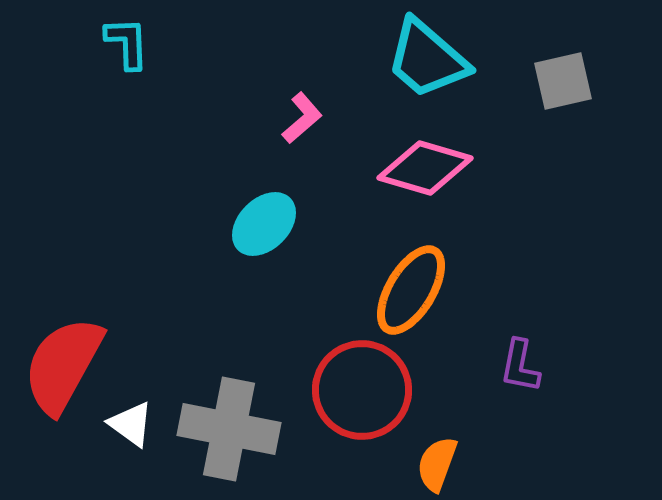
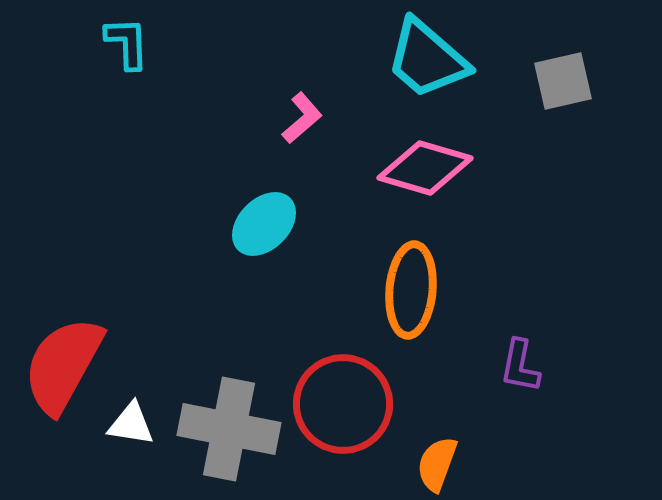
orange ellipse: rotated 26 degrees counterclockwise
red circle: moved 19 px left, 14 px down
white triangle: rotated 27 degrees counterclockwise
